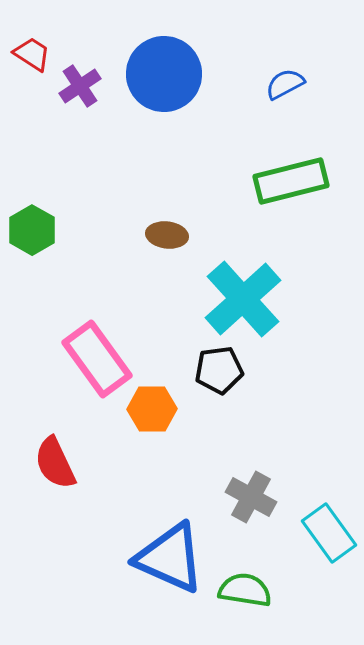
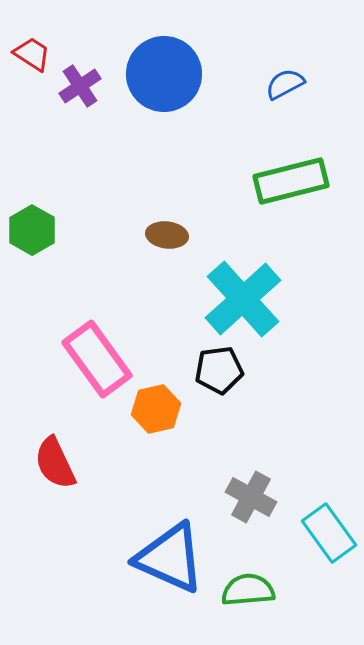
orange hexagon: moved 4 px right; rotated 12 degrees counterclockwise
green semicircle: moved 3 px right; rotated 14 degrees counterclockwise
